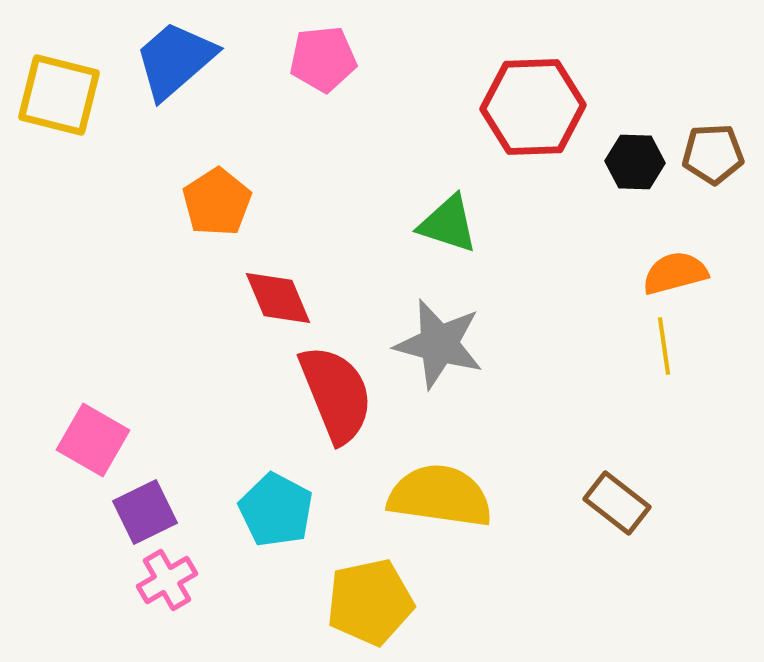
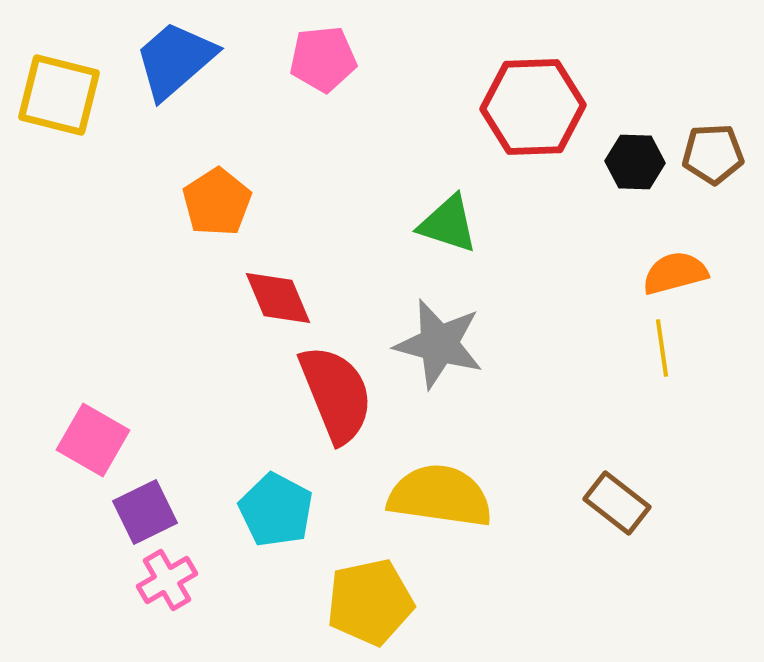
yellow line: moved 2 px left, 2 px down
